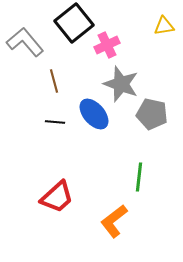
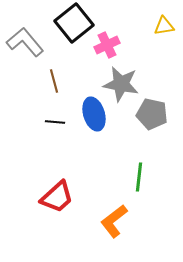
gray star: rotated 9 degrees counterclockwise
blue ellipse: rotated 24 degrees clockwise
